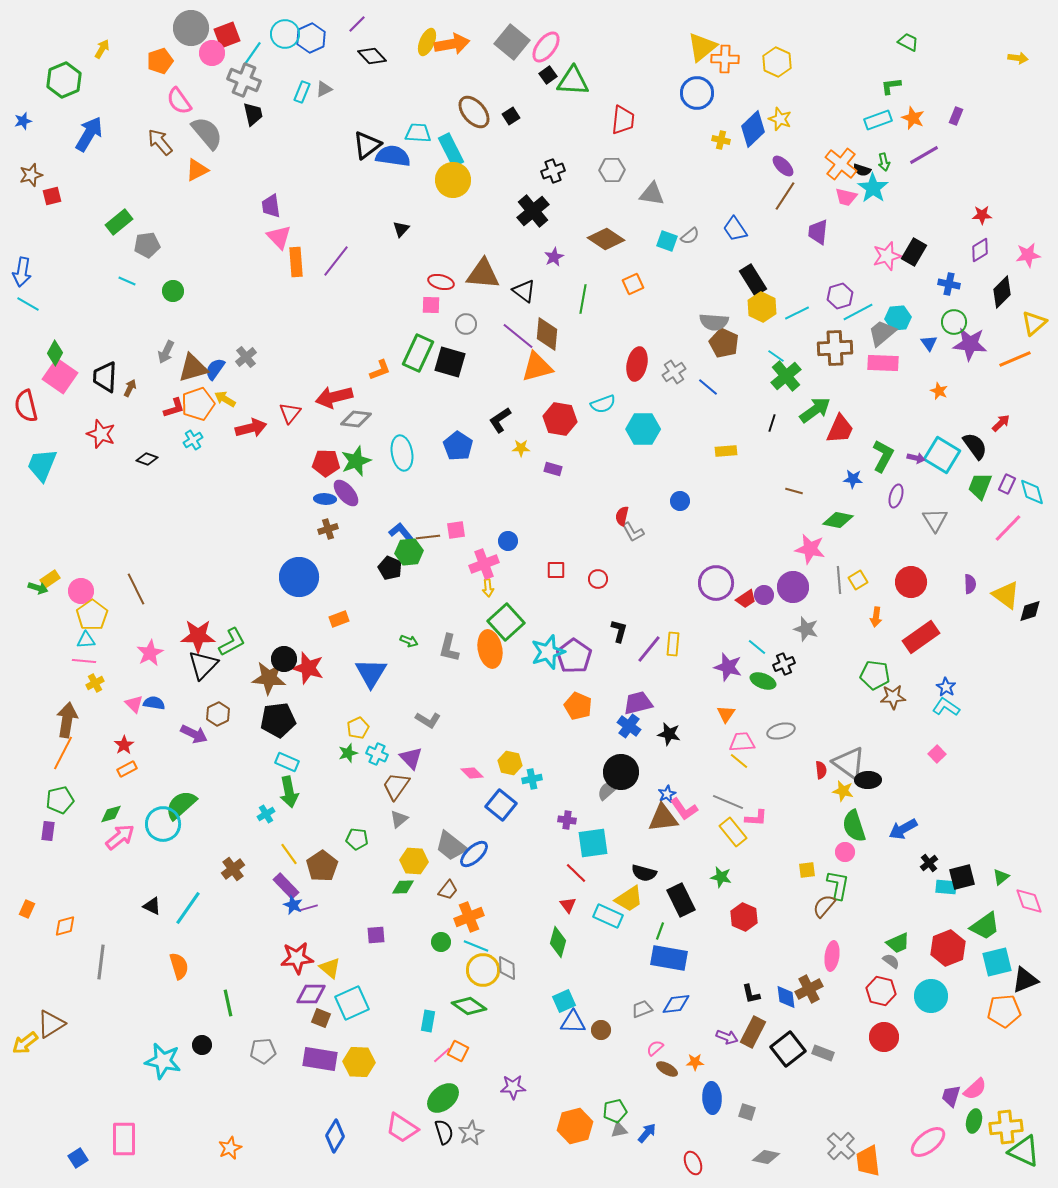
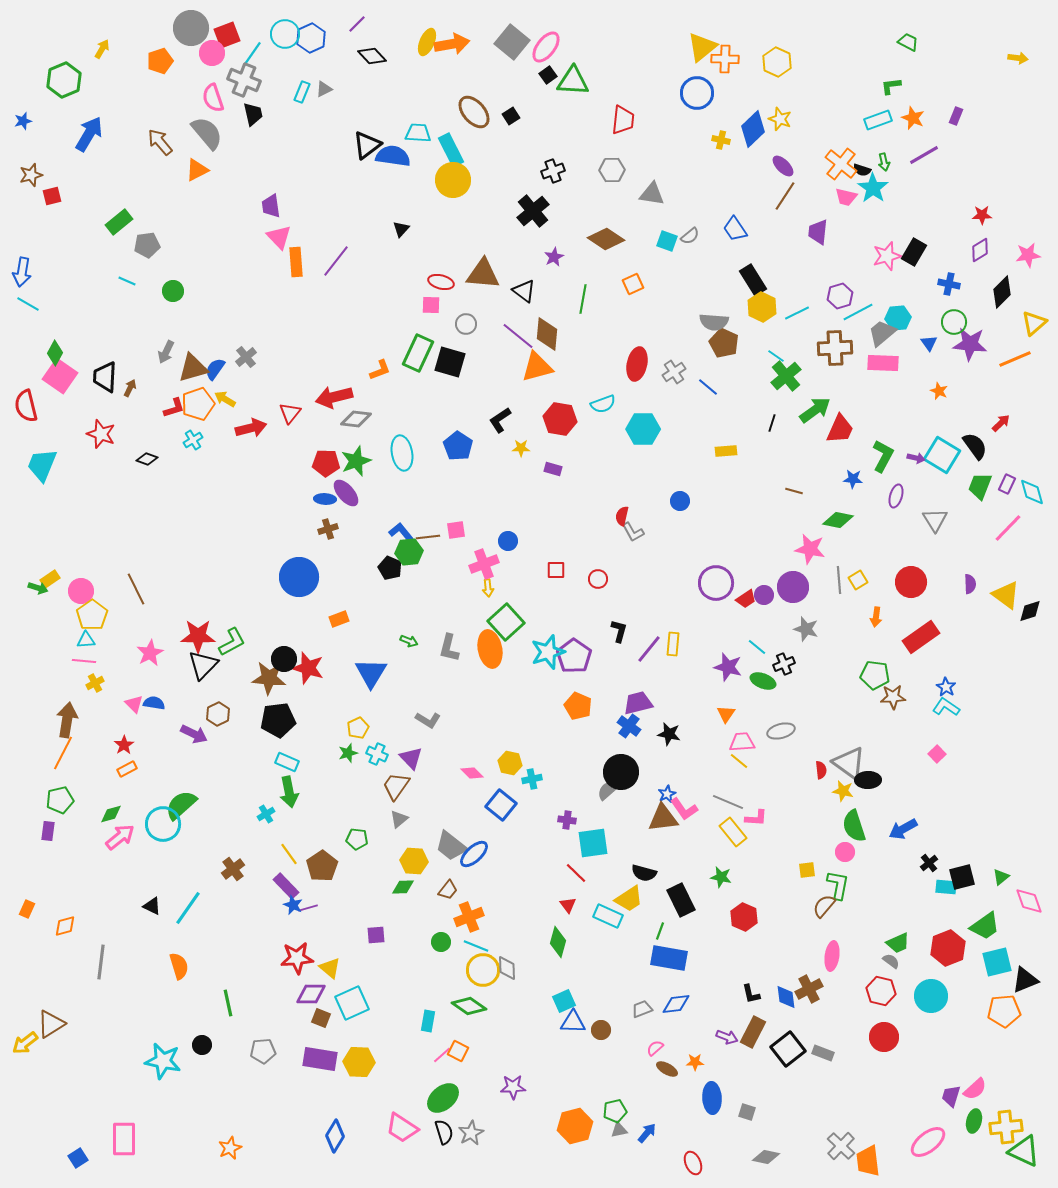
pink semicircle at (179, 101): moved 34 px right, 3 px up; rotated 16 degrees clockwise
